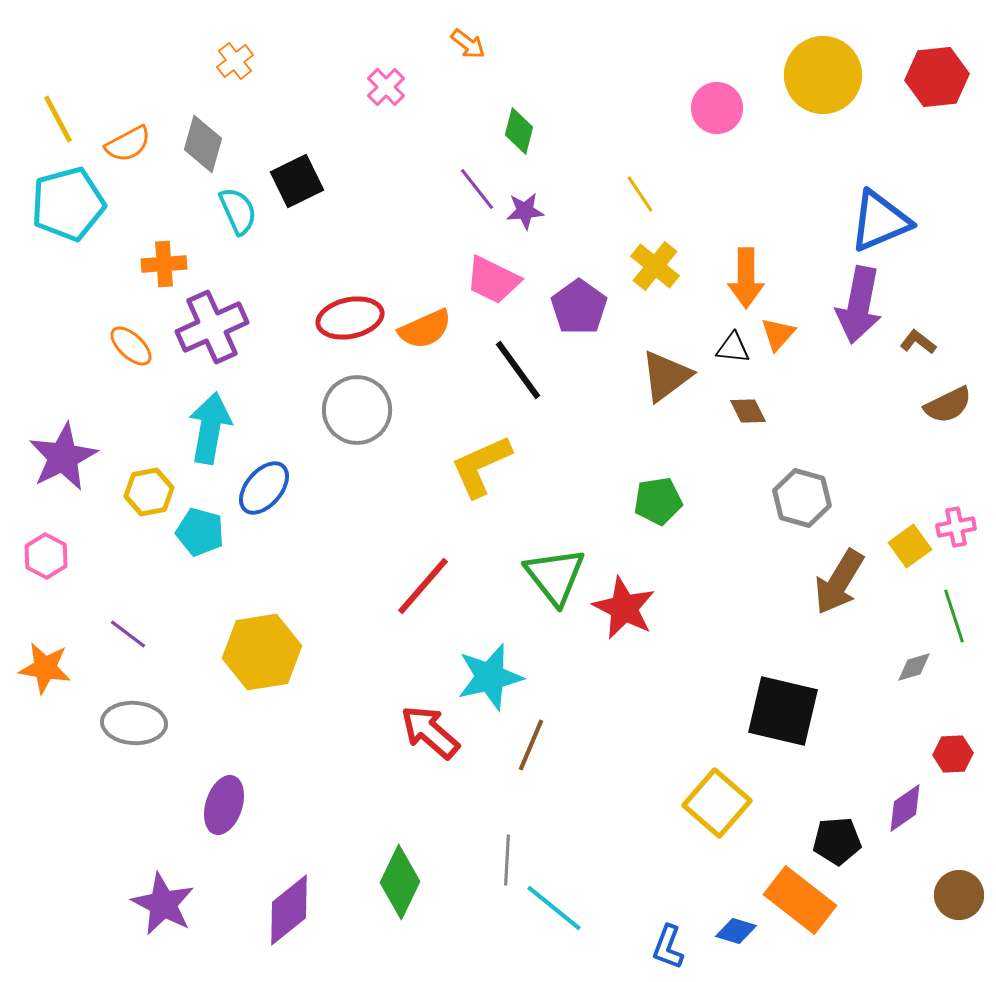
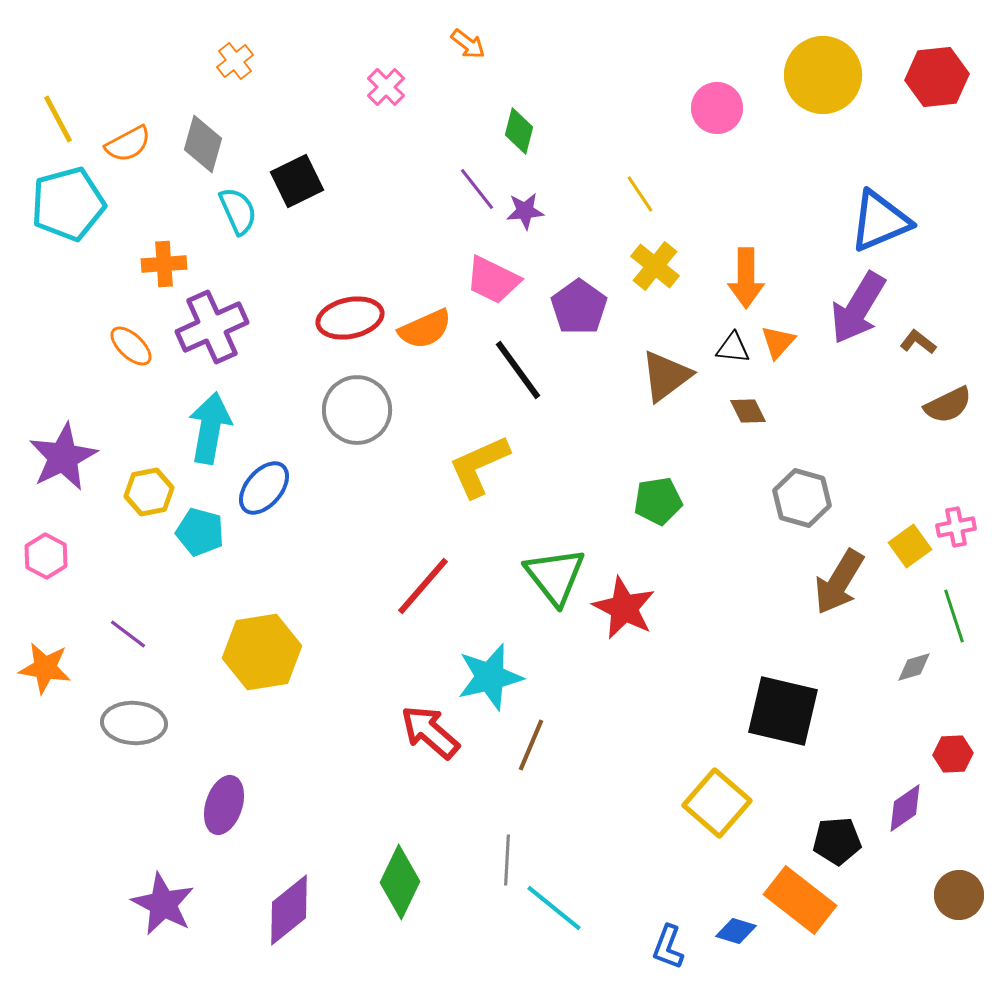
purple arrow at (859, 305): moved 1 px left, 3 px down; rotated 20 degrees clockwise
orange triangle at (778, 334): moved 8 px down
yellow L-shape at (481, 466): moved 2 px left
